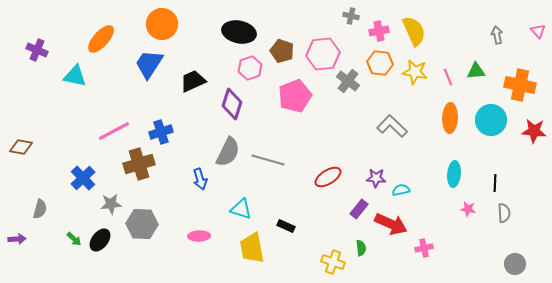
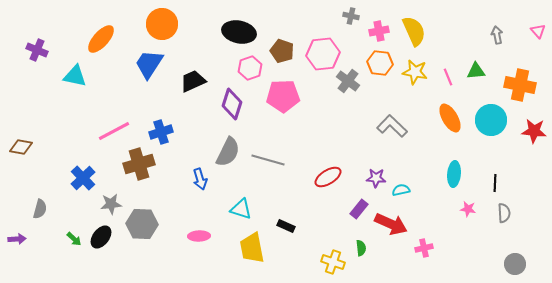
pink pentagon at (295, 96): moved 12 px left; rotated 20 degrees clockwise
orange ellipse at (450, 118): rotated 32 degrees counterclockwise
black ellipse at (100, 240): moved 1 px right, 3 px up
